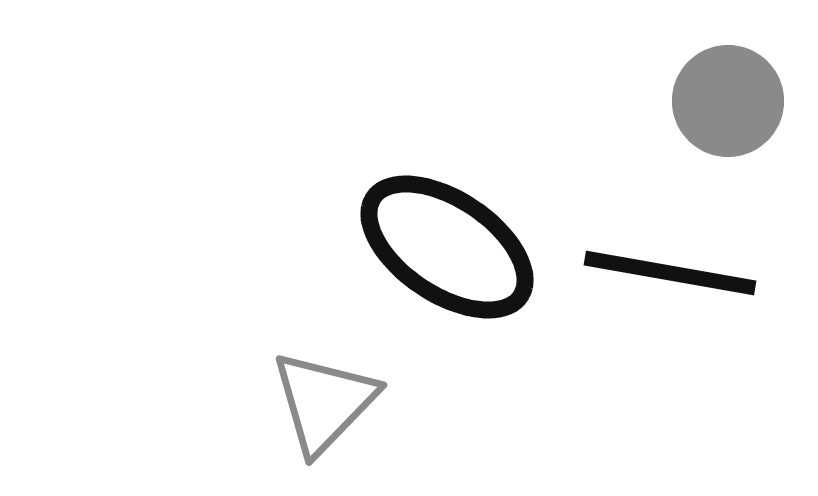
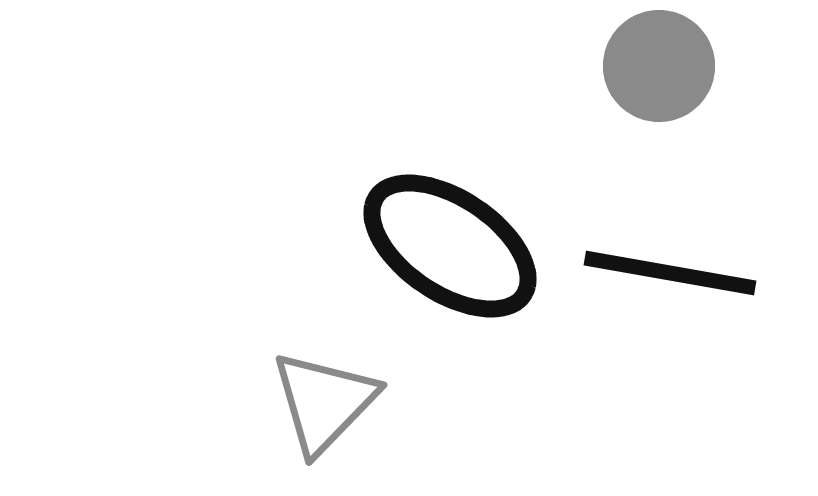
gray circle: moved 69 px left, 35 px up
black ellipse: moved 3 px right, 1 px up
